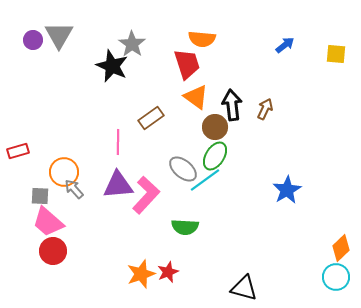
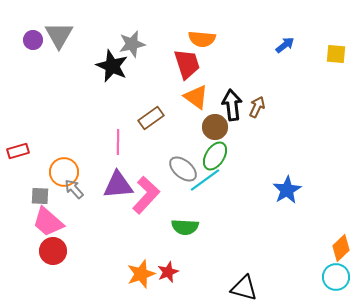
gray star: rotated 24 degrees clockwise
brown arrow: moved 8 px left, 2 px up
